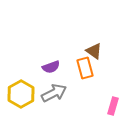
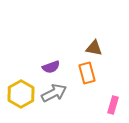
brown triangle: moved 3 px up; rotated 24 degrees counterclockwise
orange rectangle: moved 2 px right, 5 px down
pink rectangle: moved 1 px up
